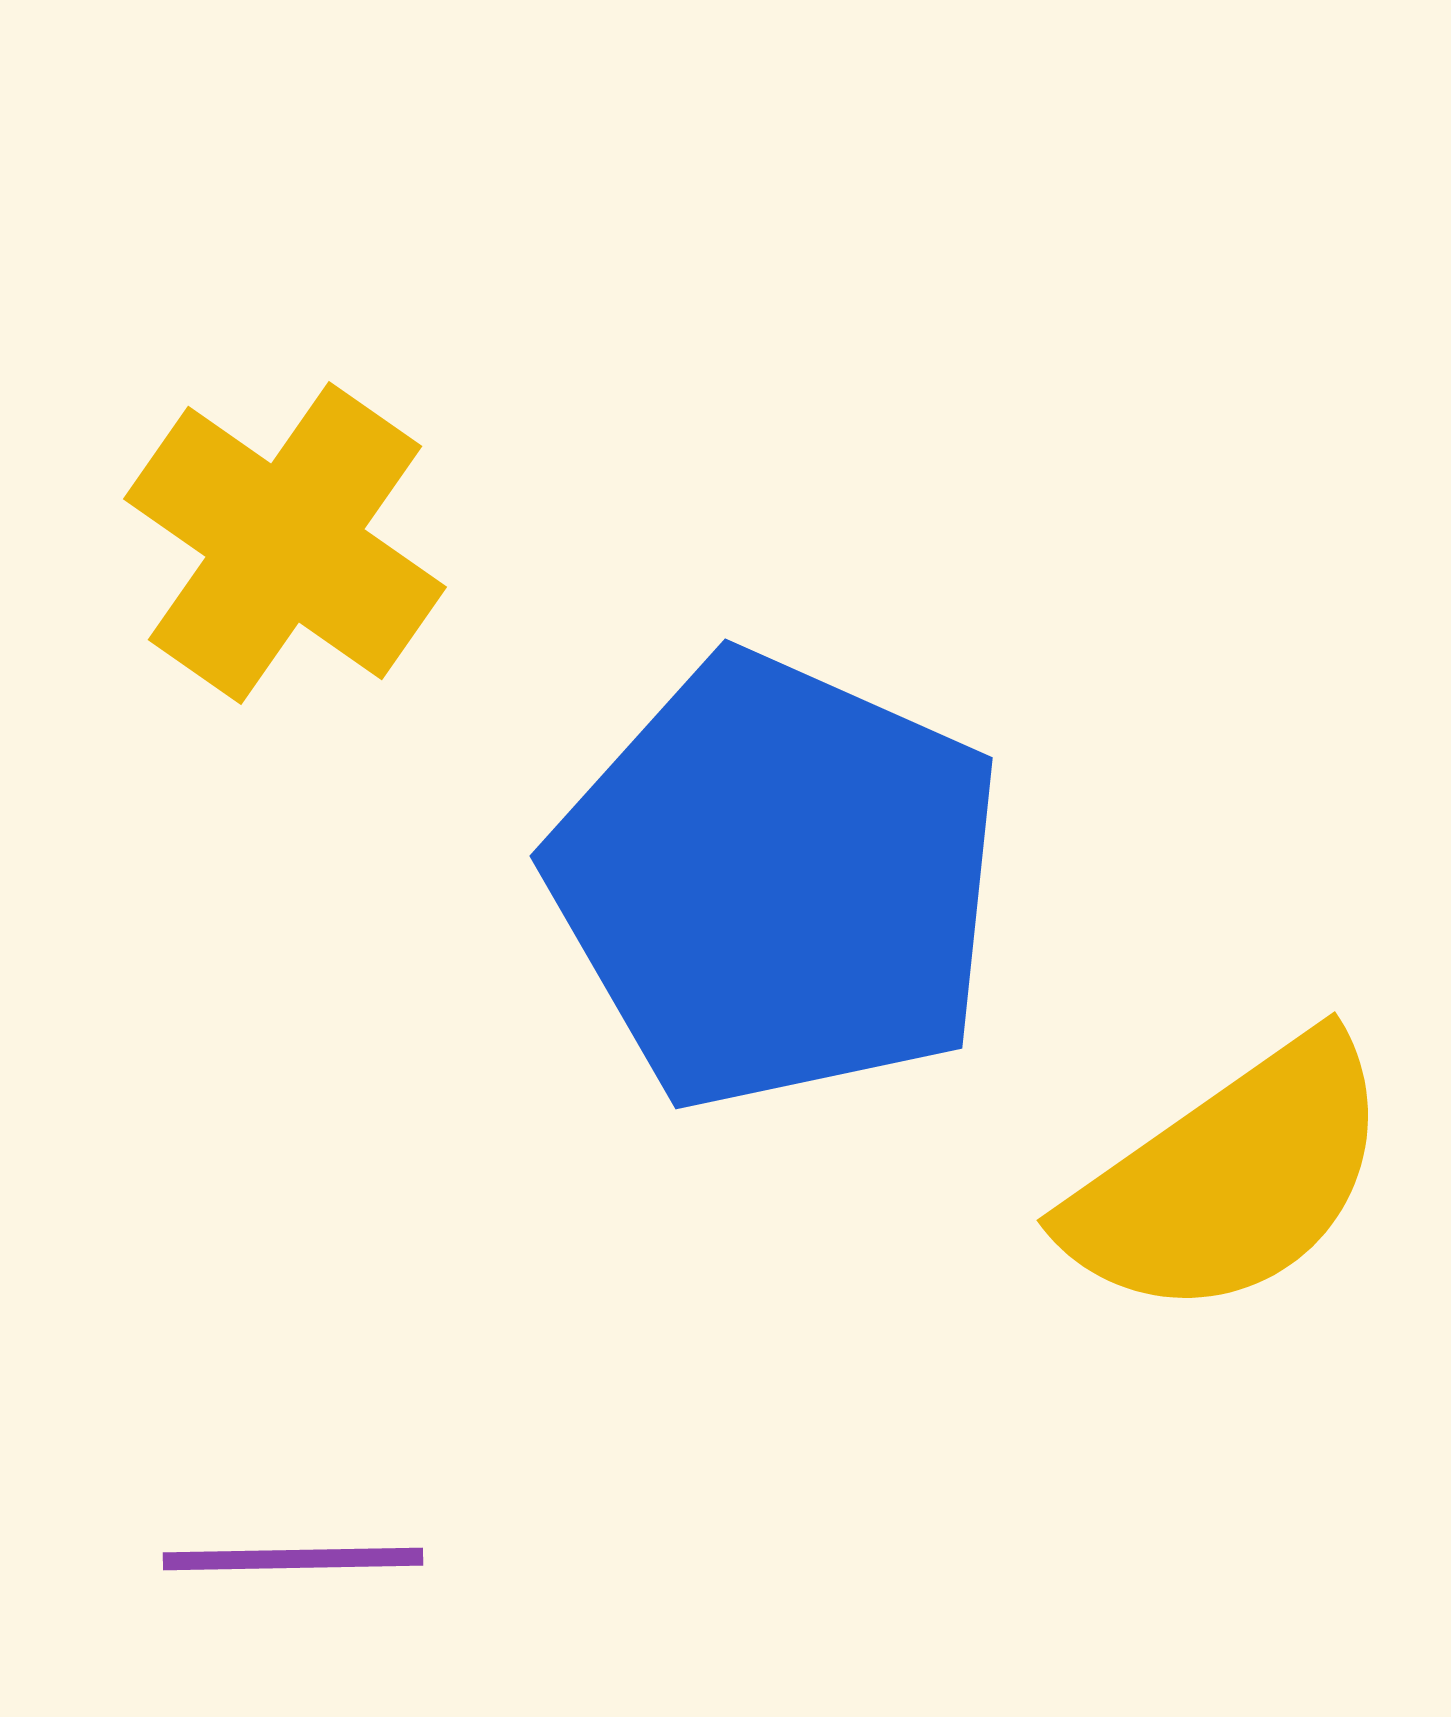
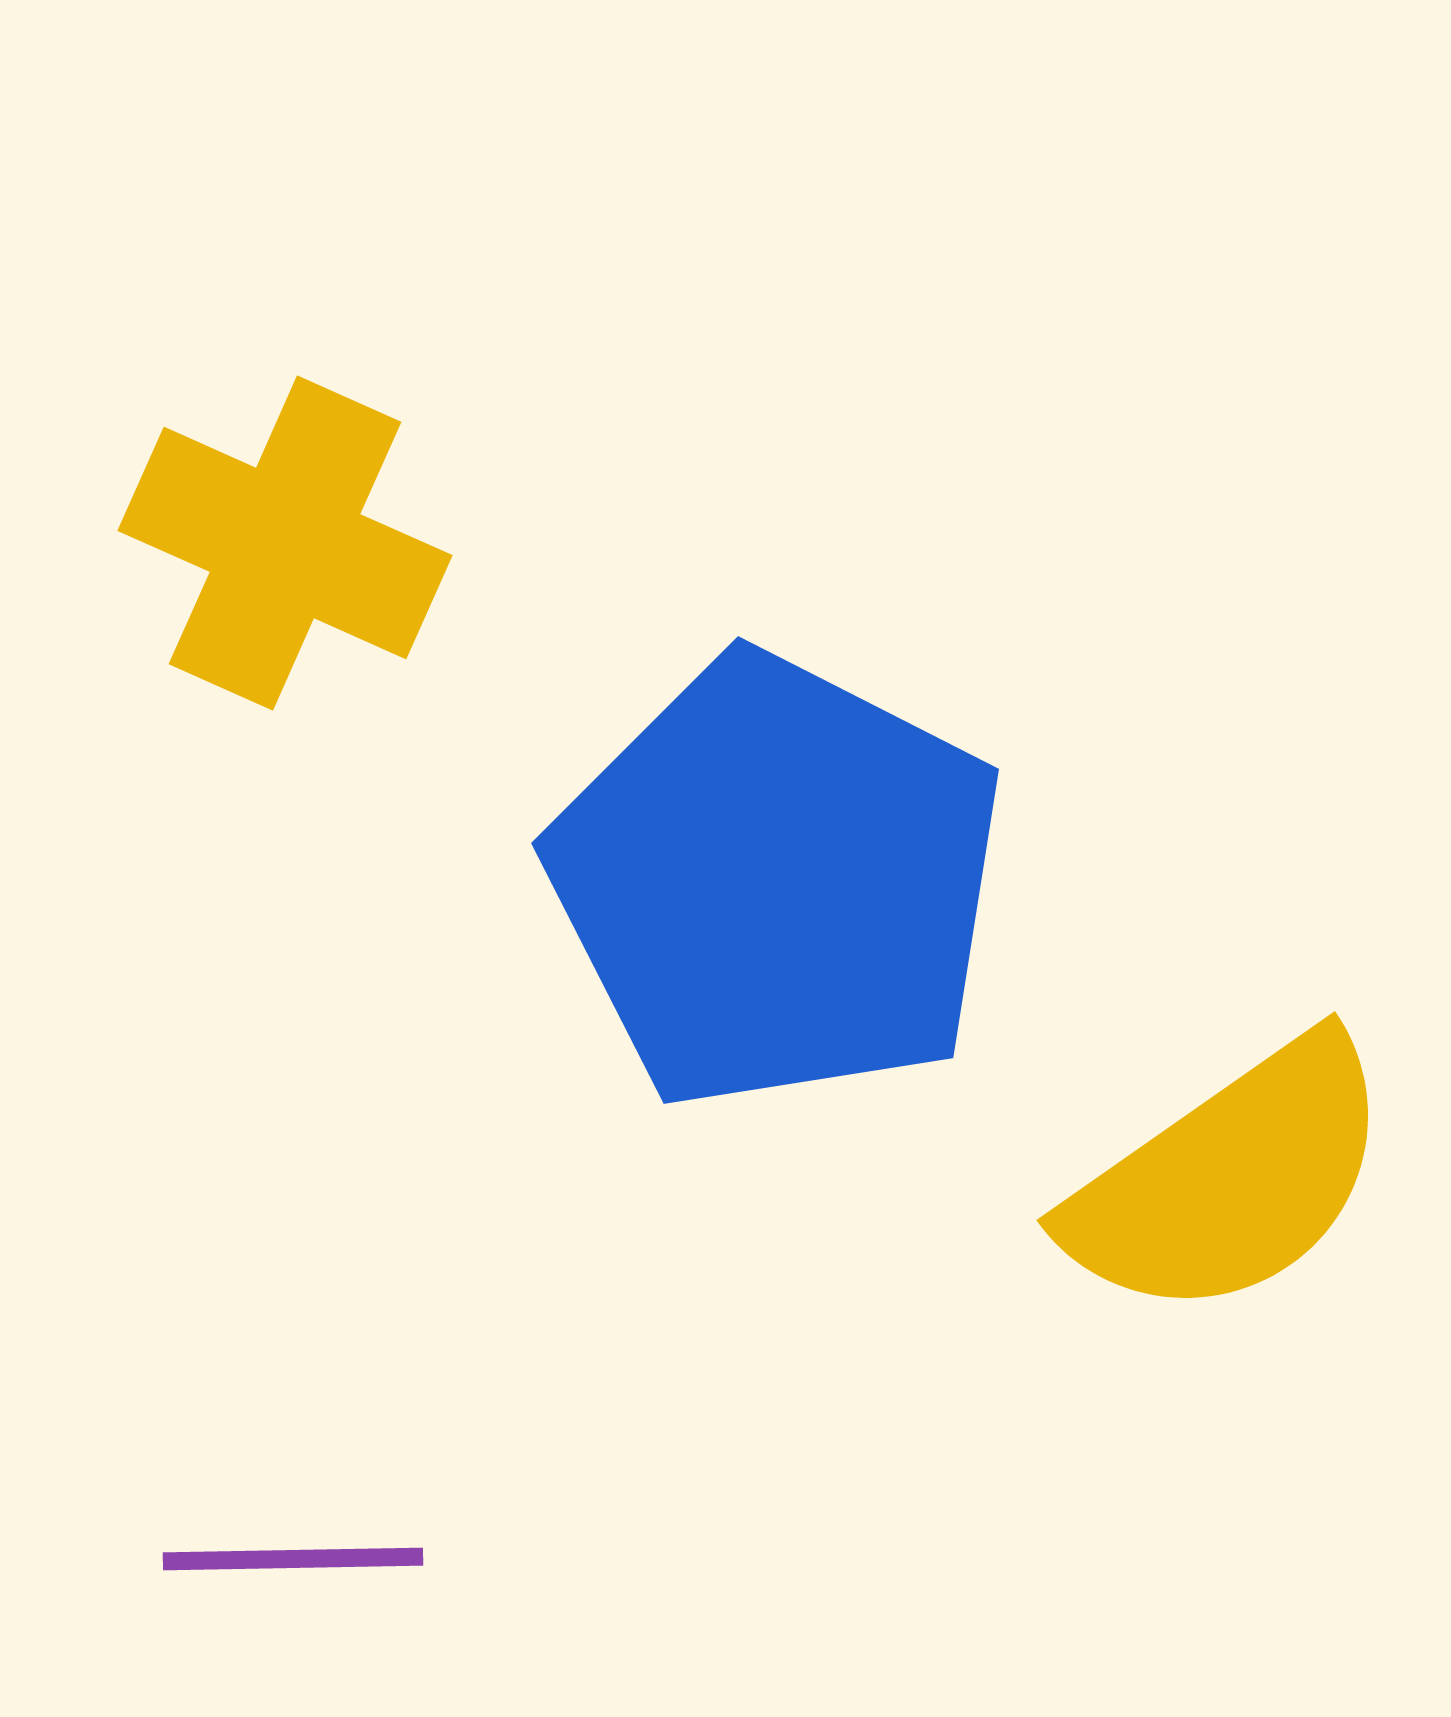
yellow cross: rotated 11 degrees counterclockwise
blue pentagon: rotated 3 degrees clockwise
